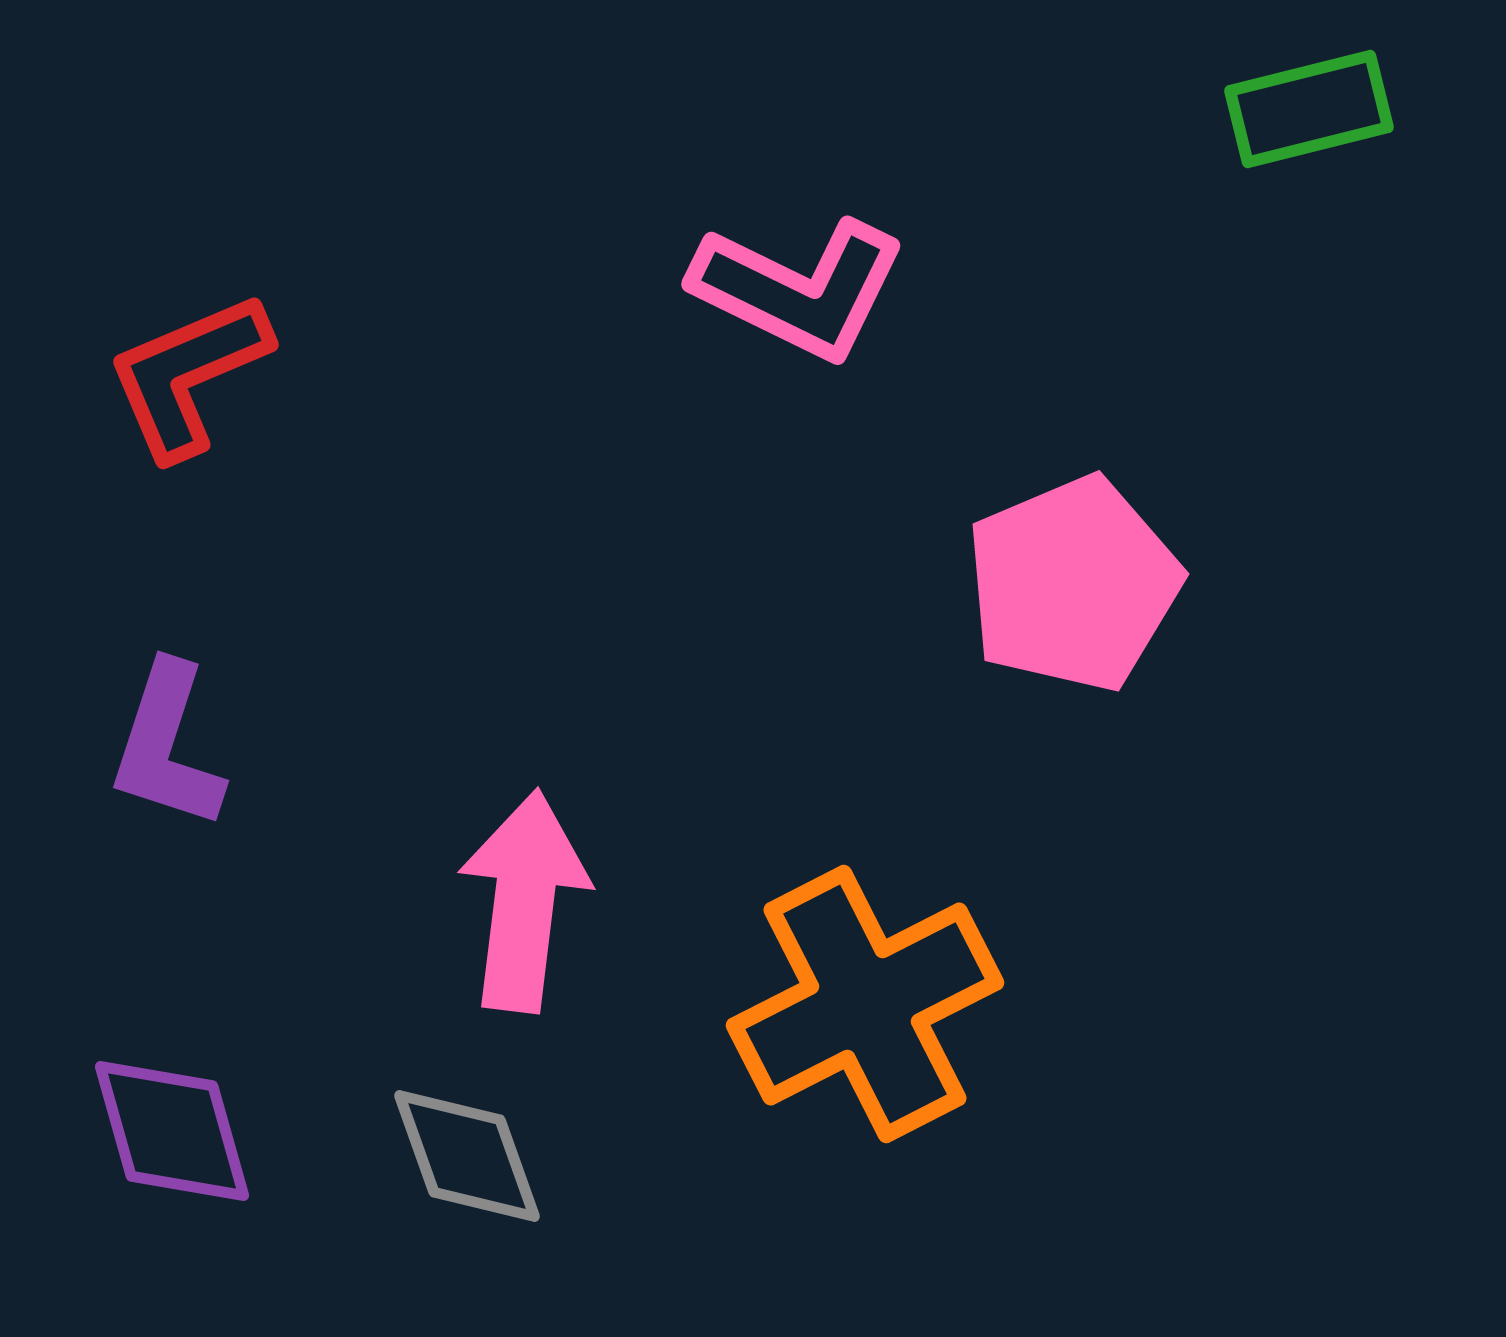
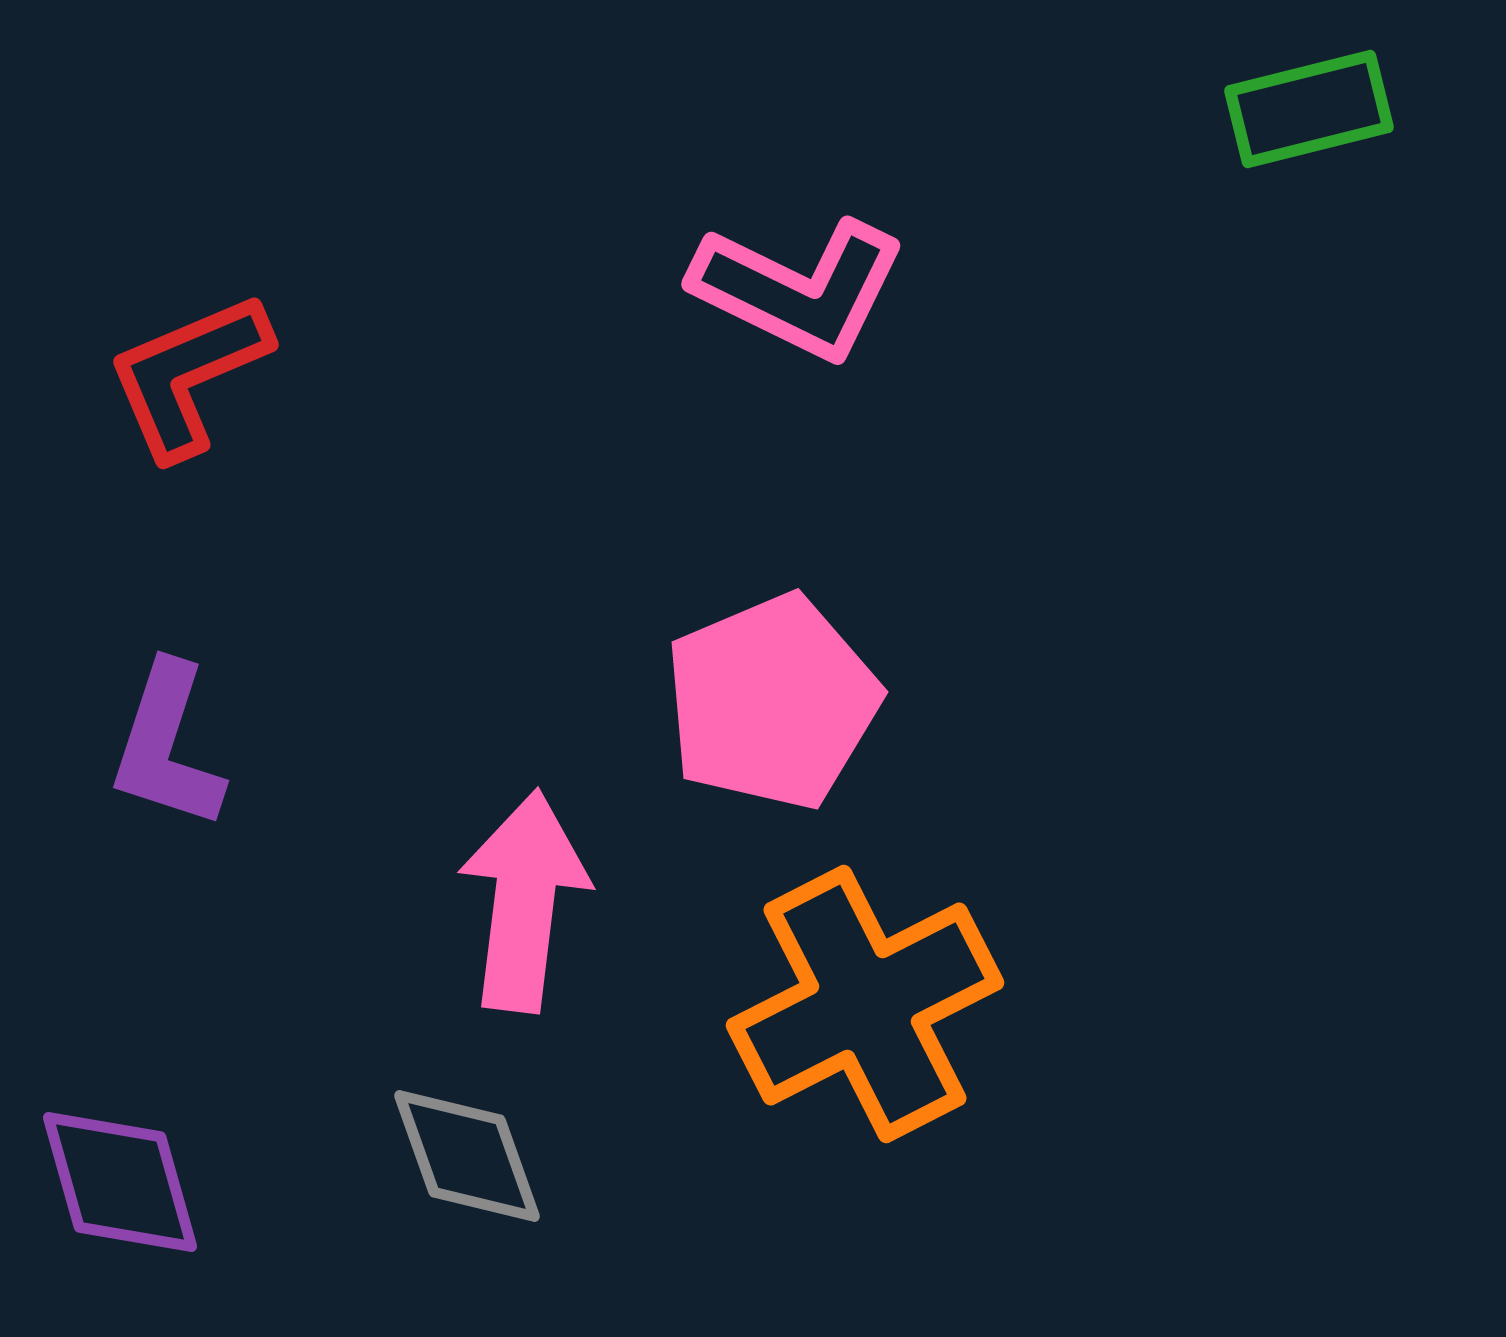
pink pentagon: moved 301 px left, 118 px down
purple diamond: moved 52 px left, 51 px down
